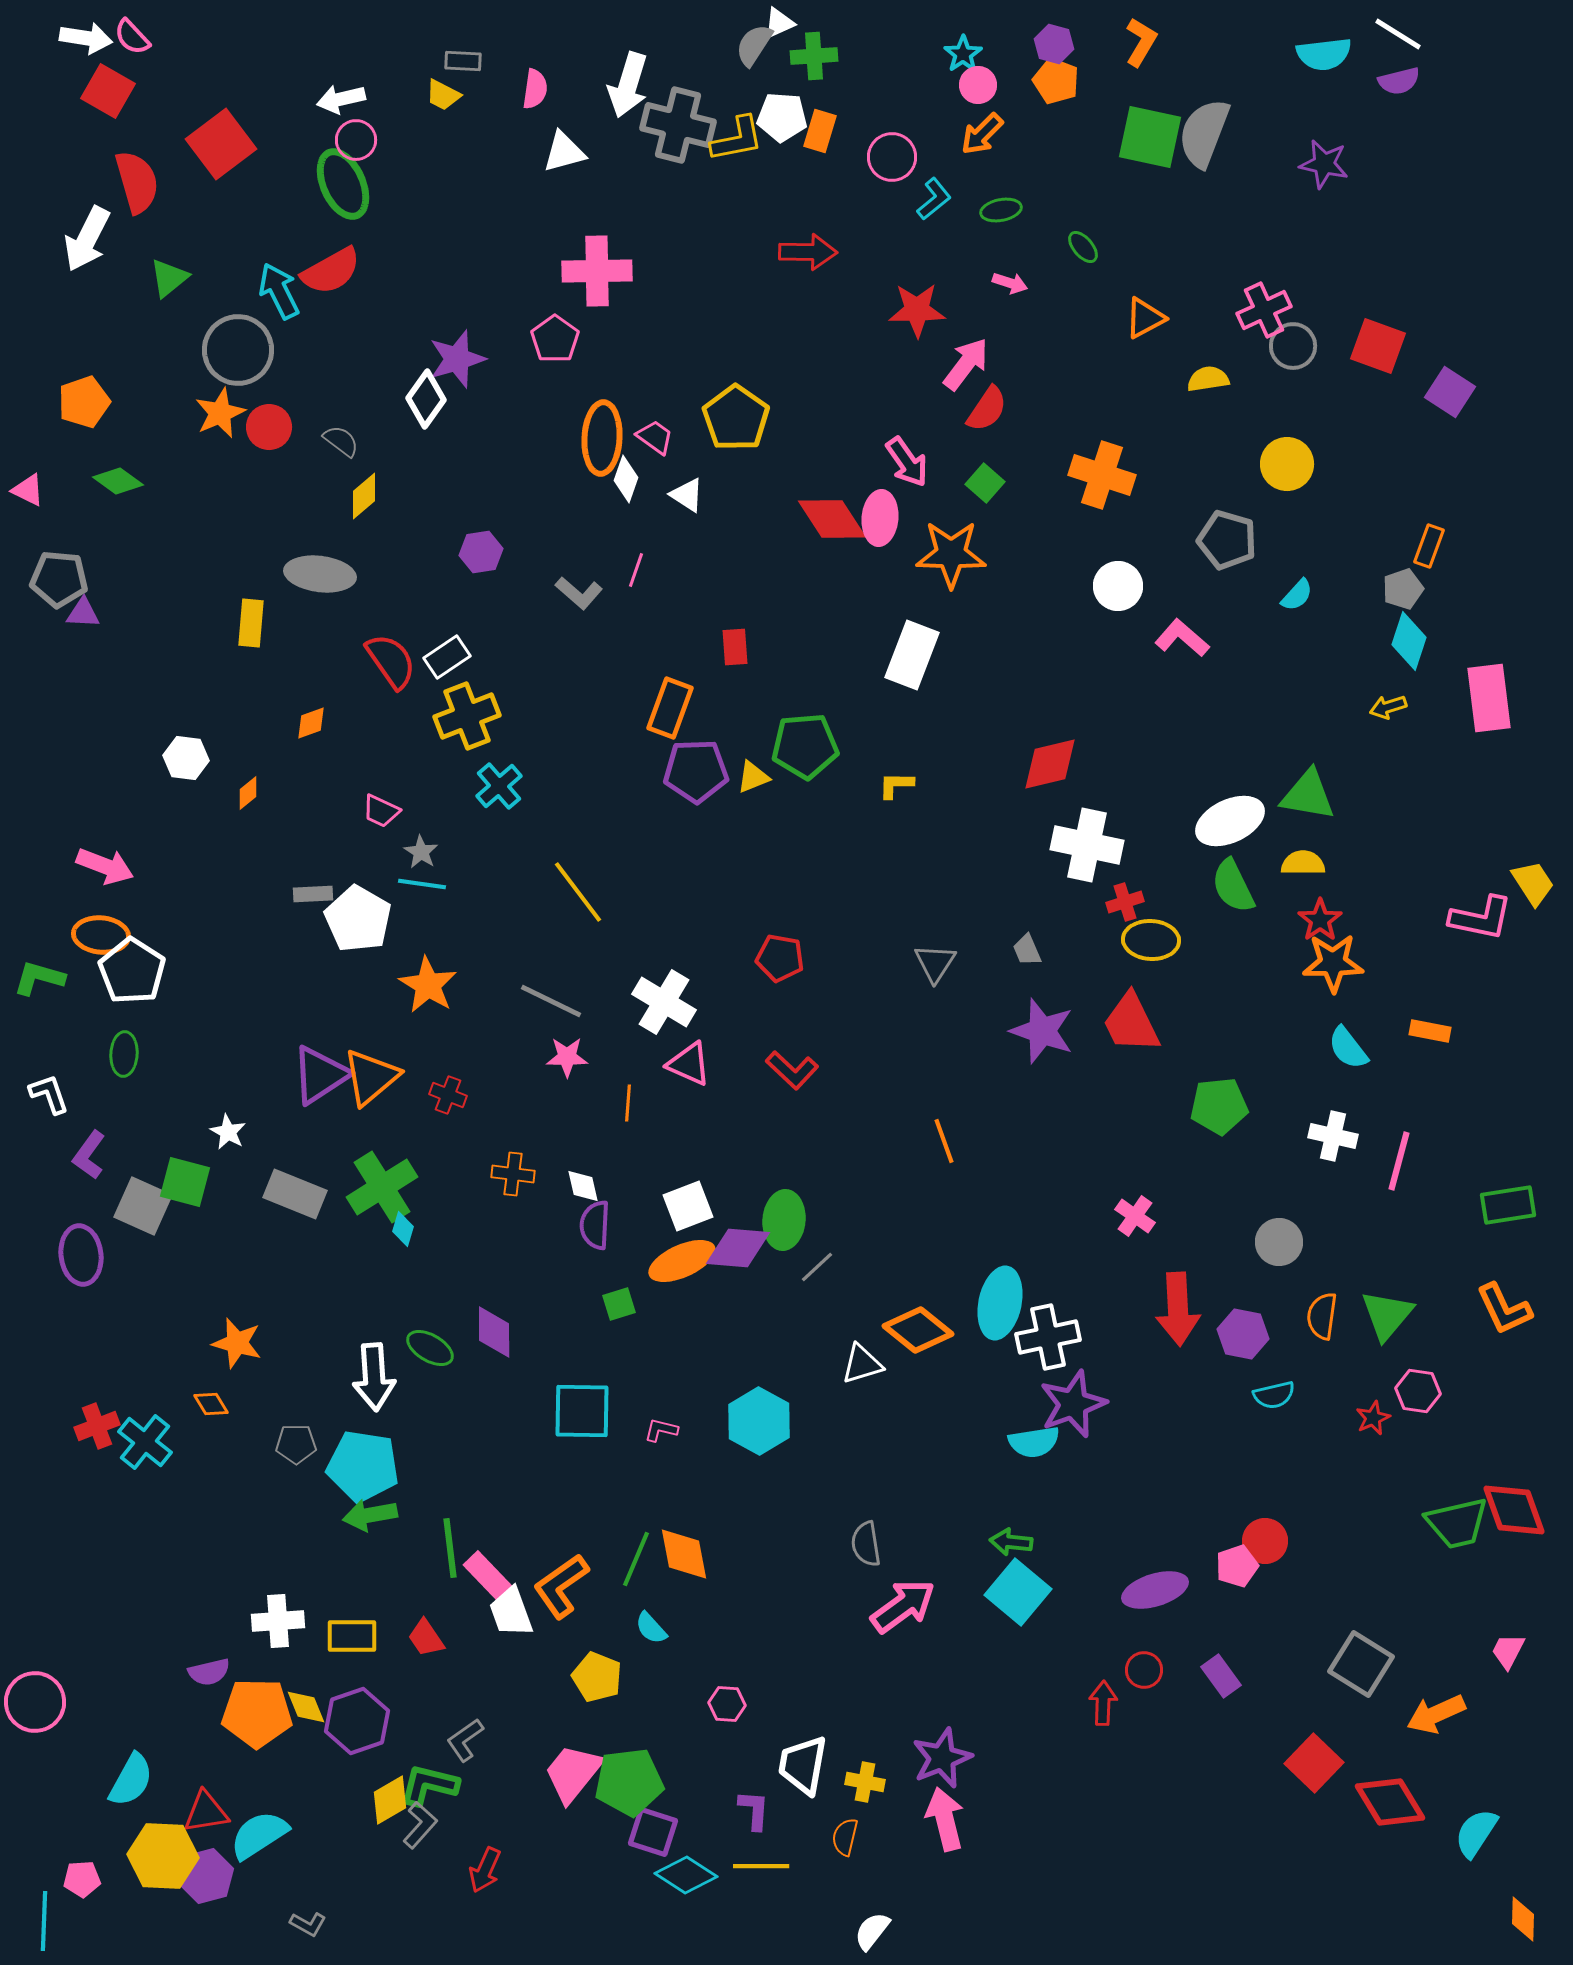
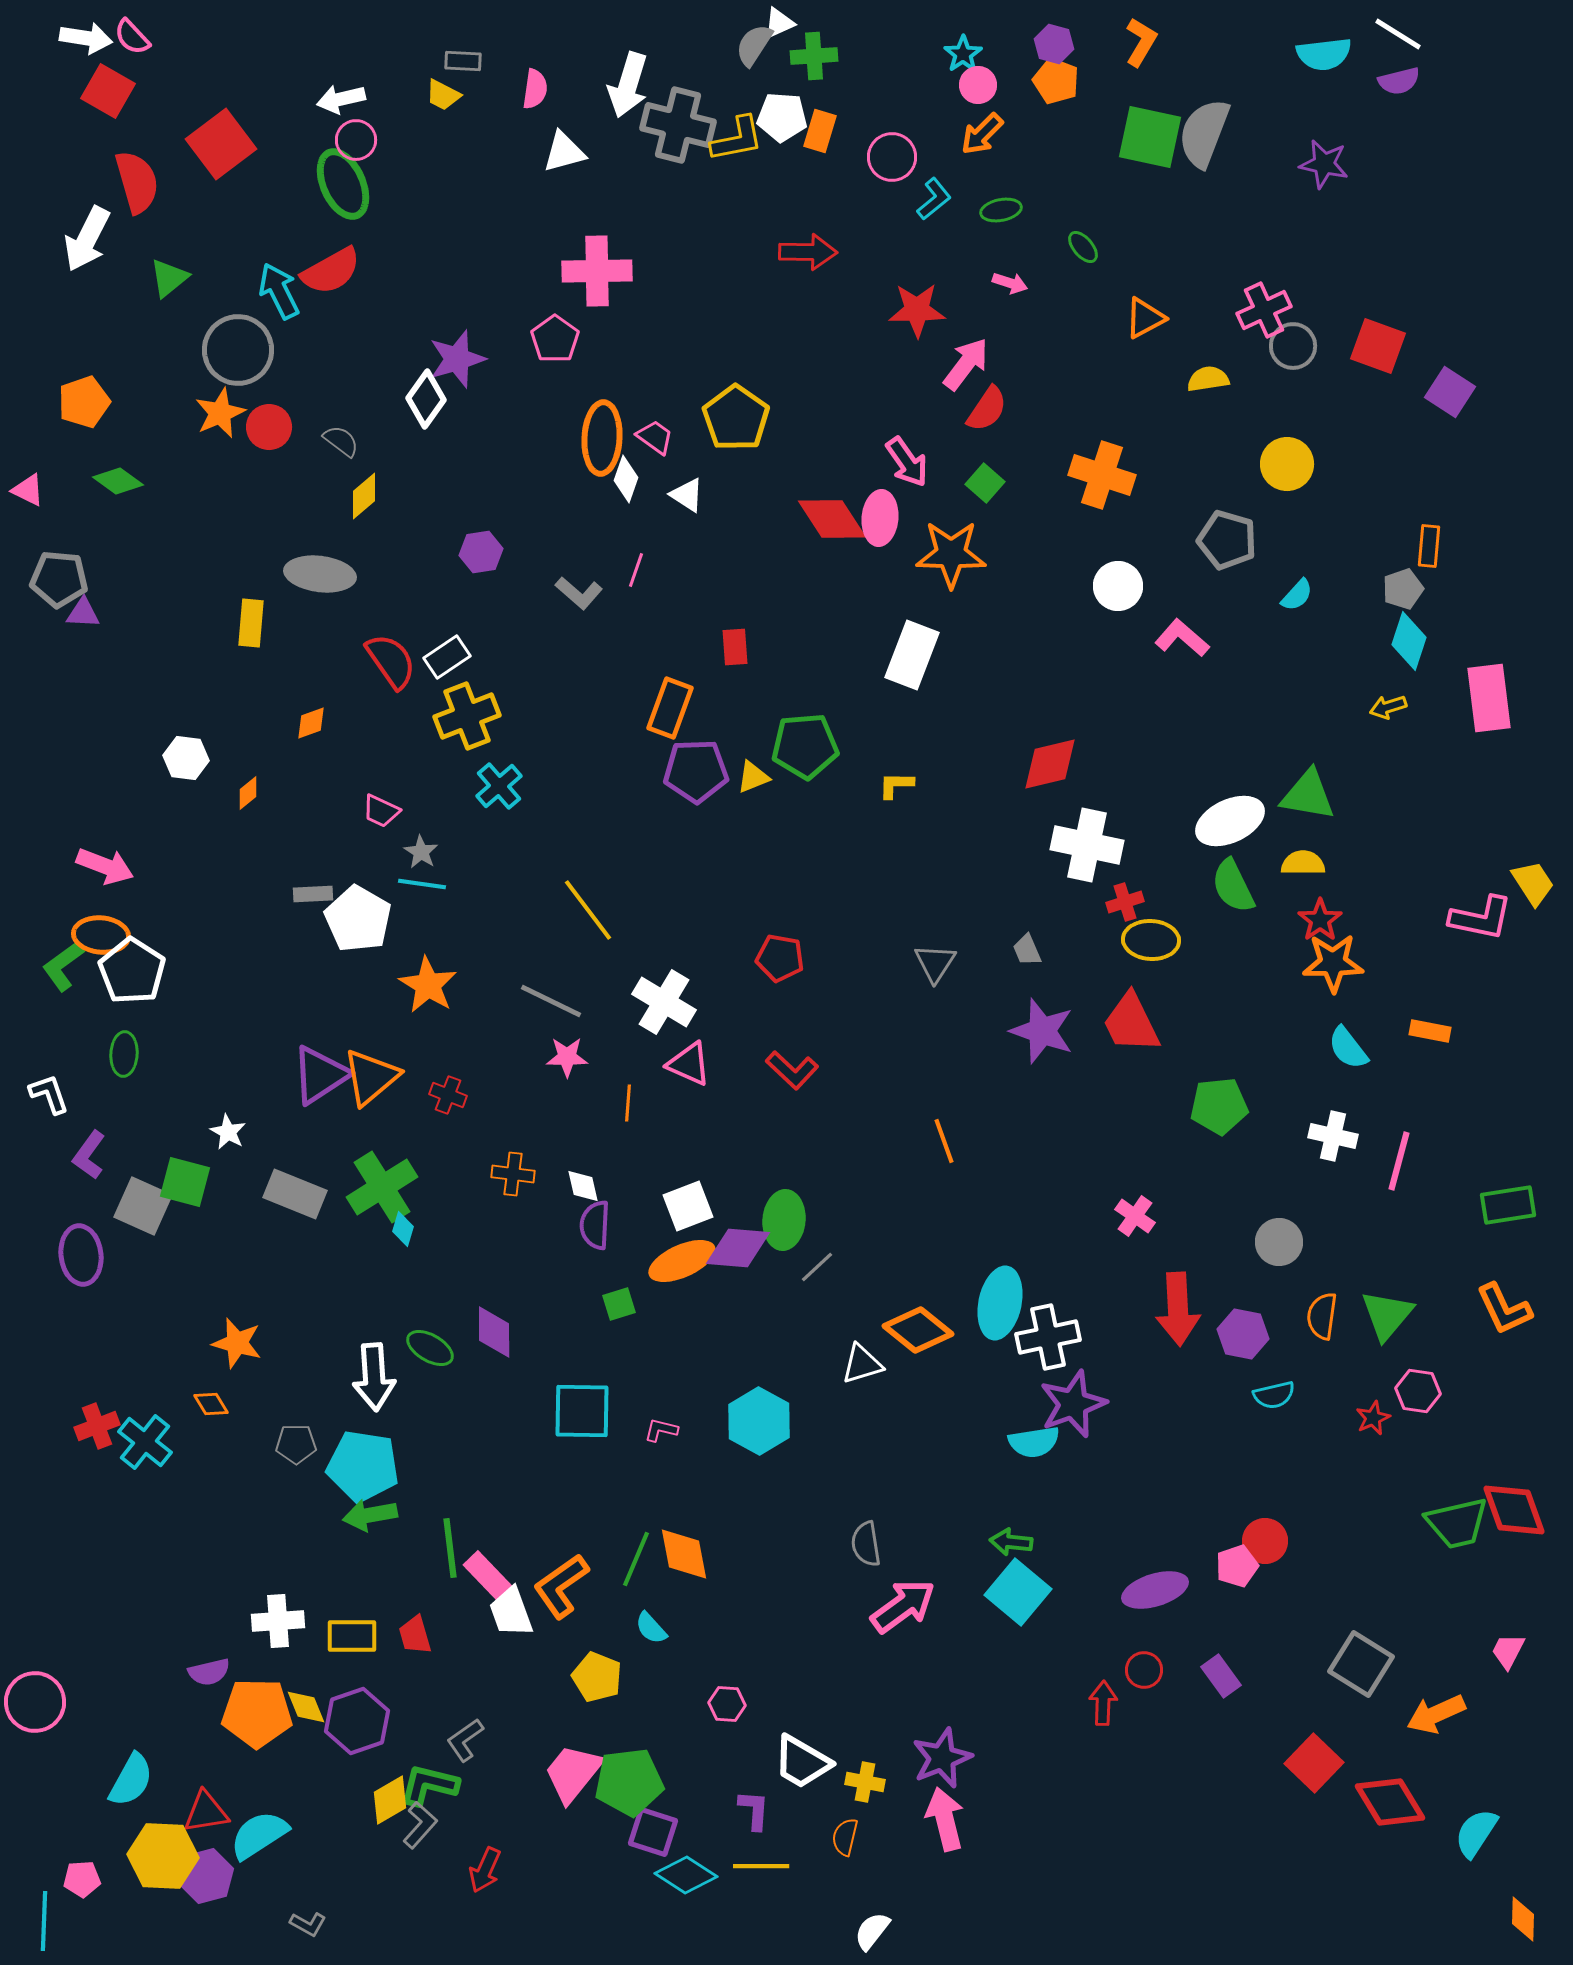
orange rectangle at (1429, 546): rotated 15 degrees counterclockwise
yellow line at (578, 892): moved 10 px right, 18 px down
green L-shape at (39, 978): moved 24 px right, 12 px up; rotated 52 degrees counterclockwise
red trapezoid at (426, 1638): moved 11 px left, 3 px up; rotated 18 degrees clockwise
white trapezoid at (803, 1765): moved 1 px left, 3 px up; rotated 70 degrees counterclockwise
